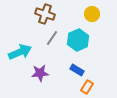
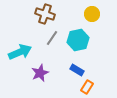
cyan hexagon: rotated 10 degrees clockwise
purple star: rotated 18 degrees counterclockwise
